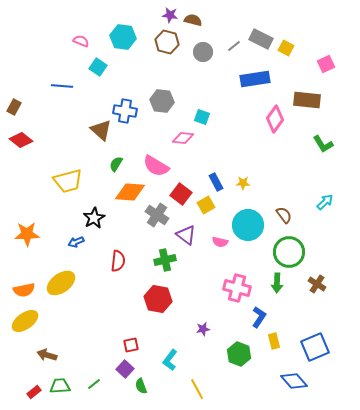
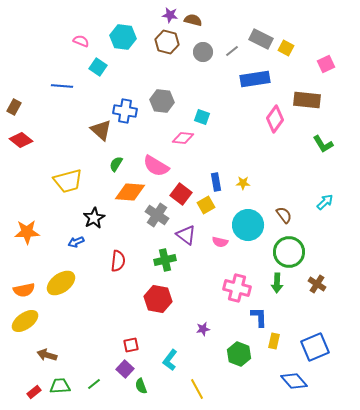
gray line at (234, 46): moved 2 px left, 5 px down
blue rectangle at (216, 182): rotated 18 degrees clockwise
orange star at (27, 234): moved 2 px up
blue L-shape at (259, 317): rotated 35 degrees counterclockwise
yellow rectangle at (274, 341): rotated 28 degrees clockwise
